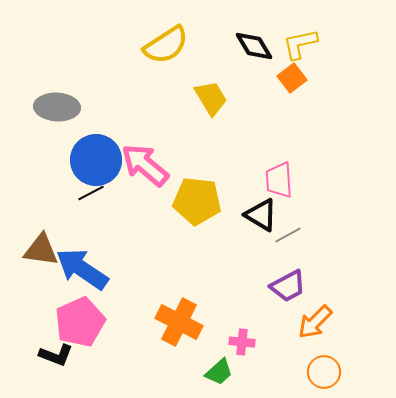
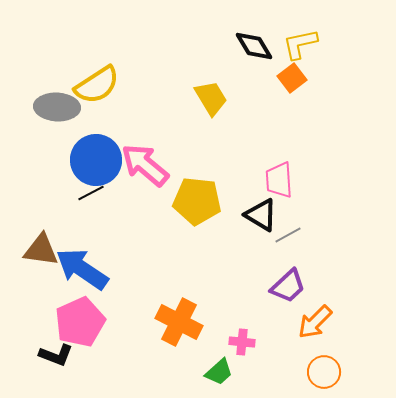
yellow semicircle: moved 69 px left, 40 px down
purple trapezoid: rotated 15 degrees counterclockwise
